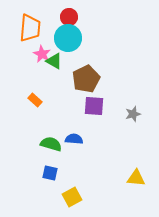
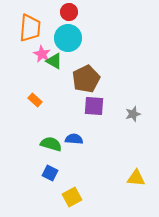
red circle: moved 5 px up
blue square: rotated 14 degrees clockwise
